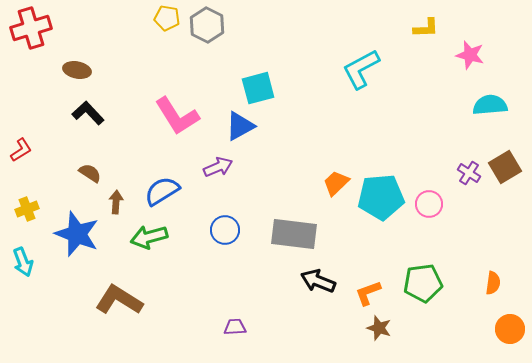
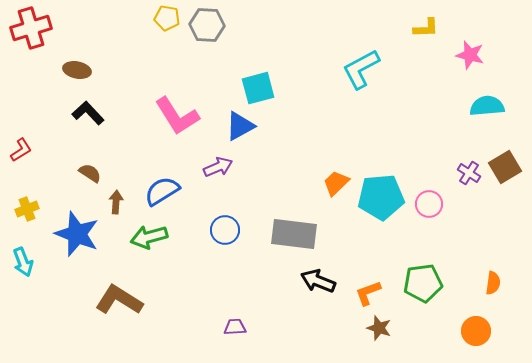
gray hexagon: rotated 24 degrees counterclockwise
cyan semicircle: moved 3 px left, 1 px down
orange circle: moved 34 px left, 2 px down
